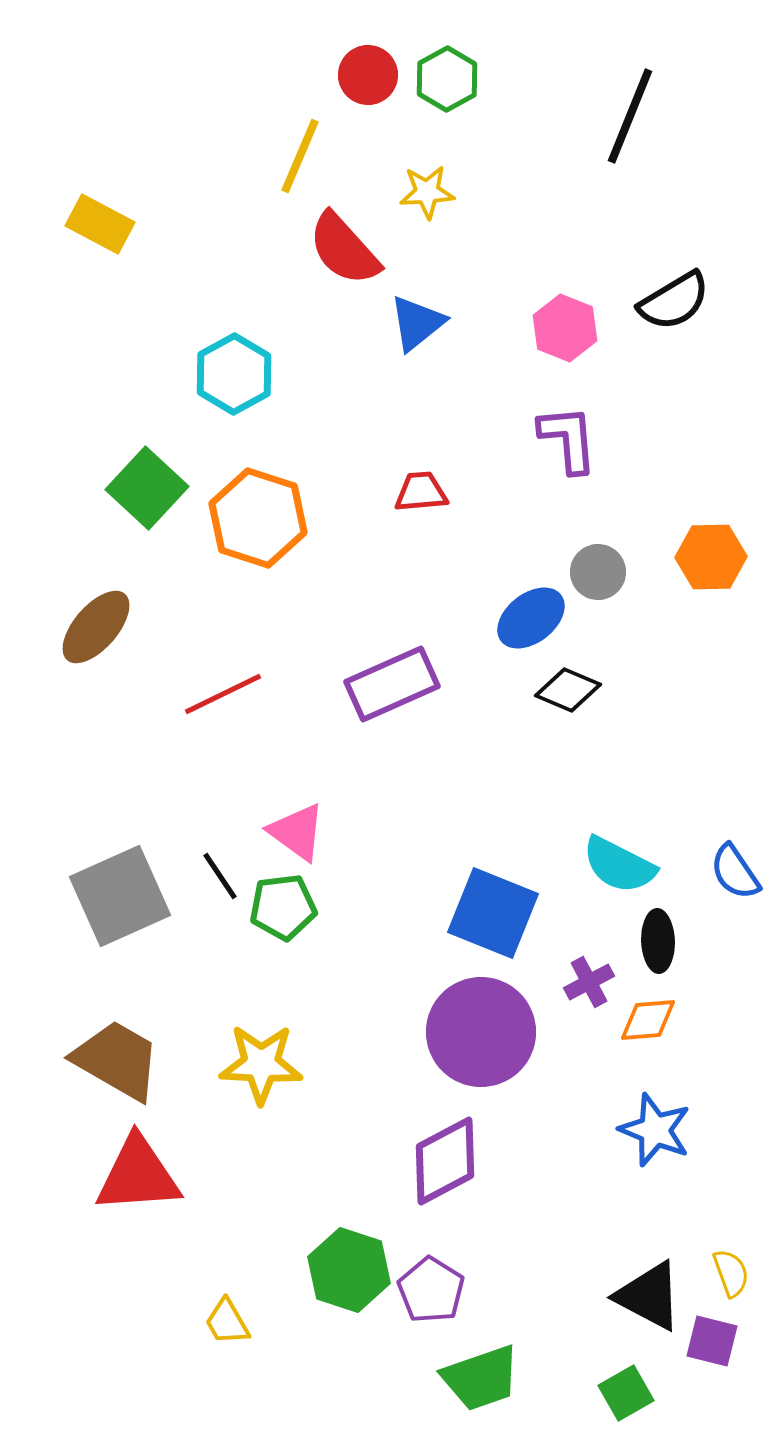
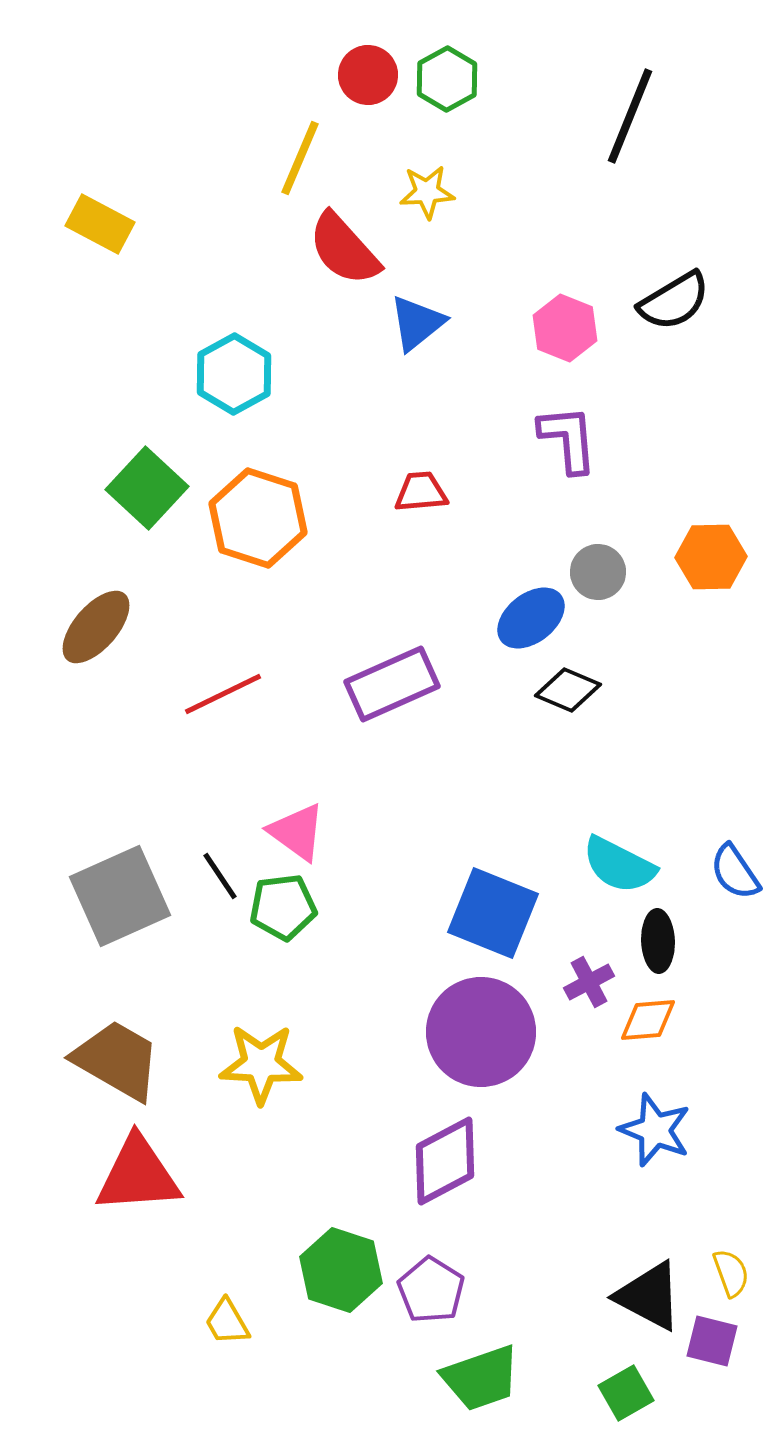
yellow line at (300, 156): moved 2 px down
green hexagon at (349, 1270): moved 8 px left
